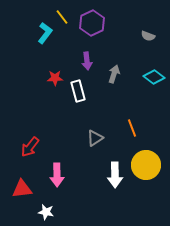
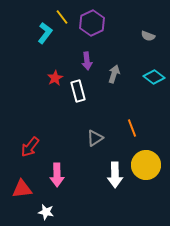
red star: rotated 28 degrees counterclockwise
